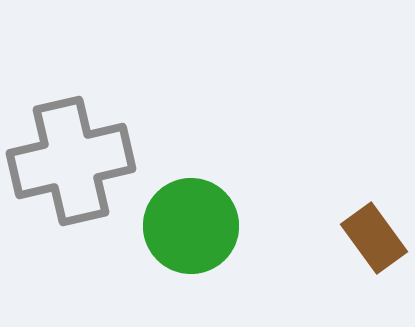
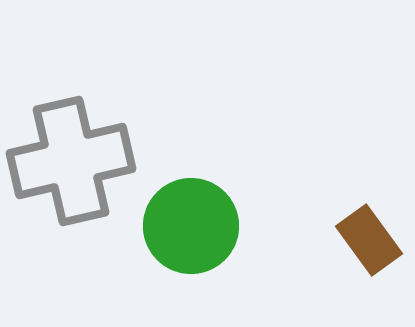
brown rectangle: moved 5 px left, 2 px down
